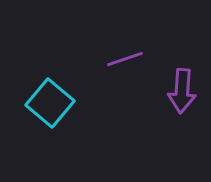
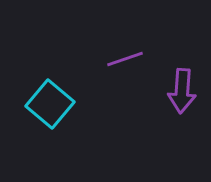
cyan square: moved 1 px down
